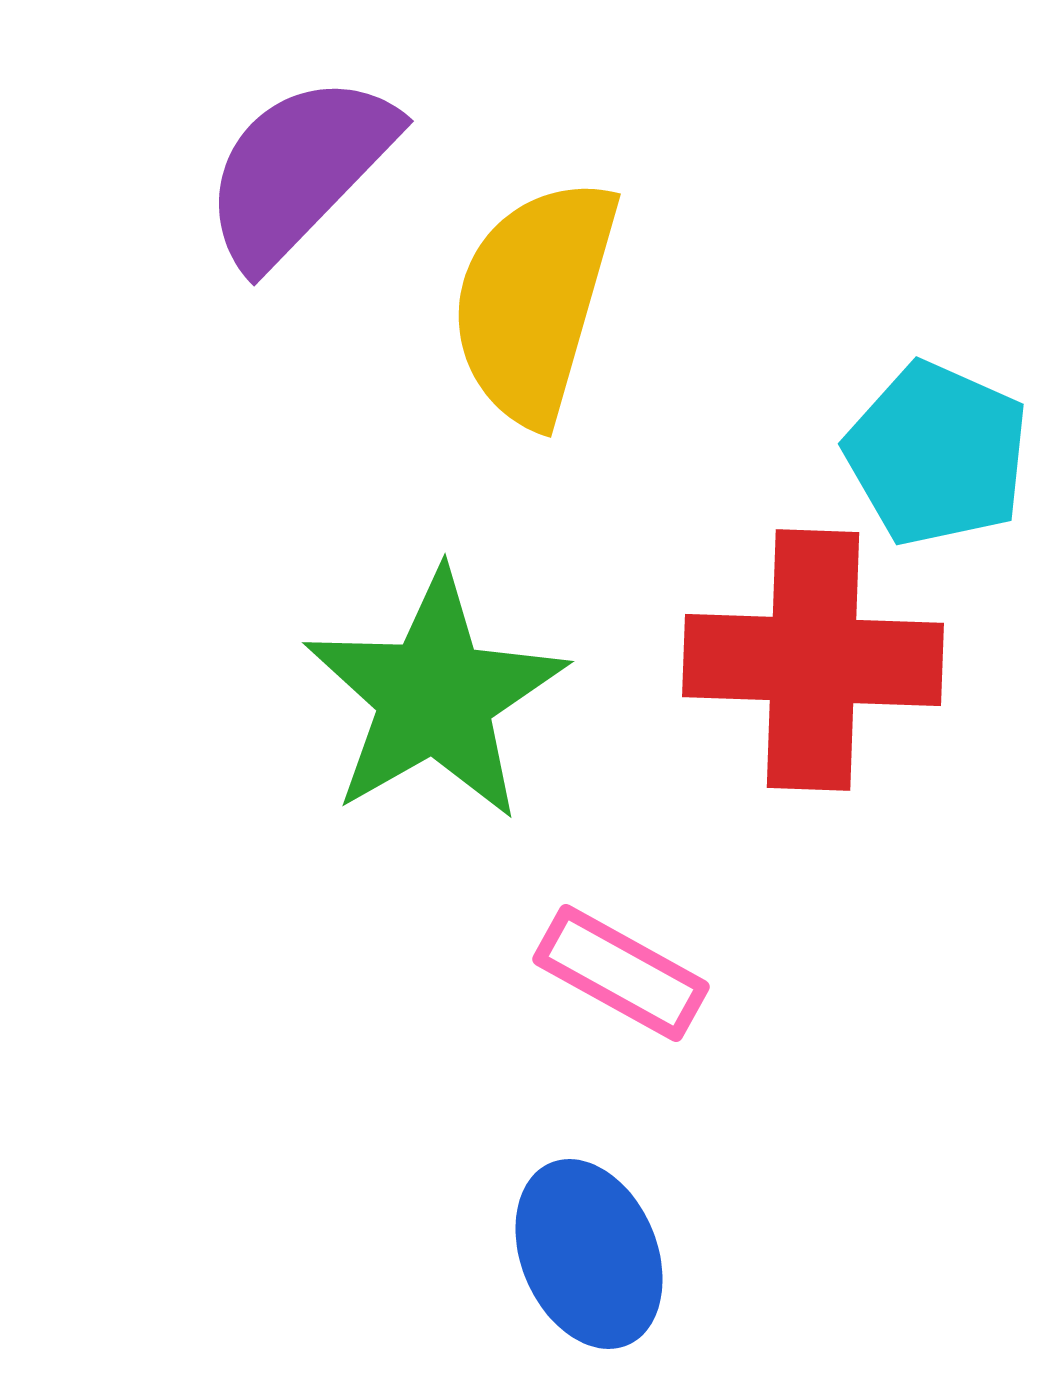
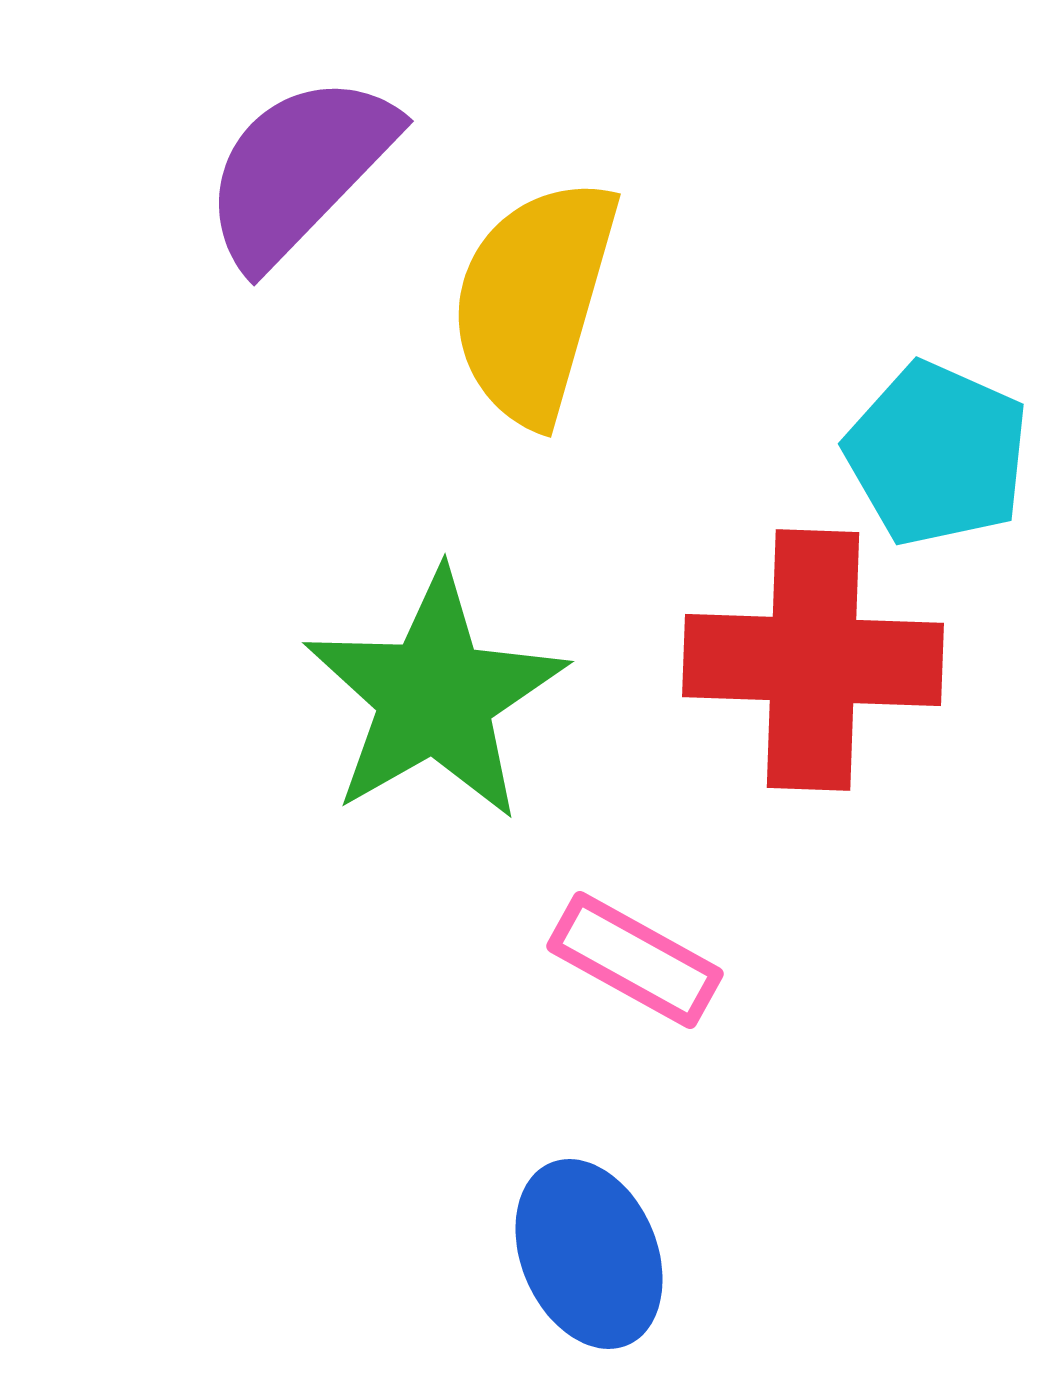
pink rectangle: moved 14 px right, 13 px up
